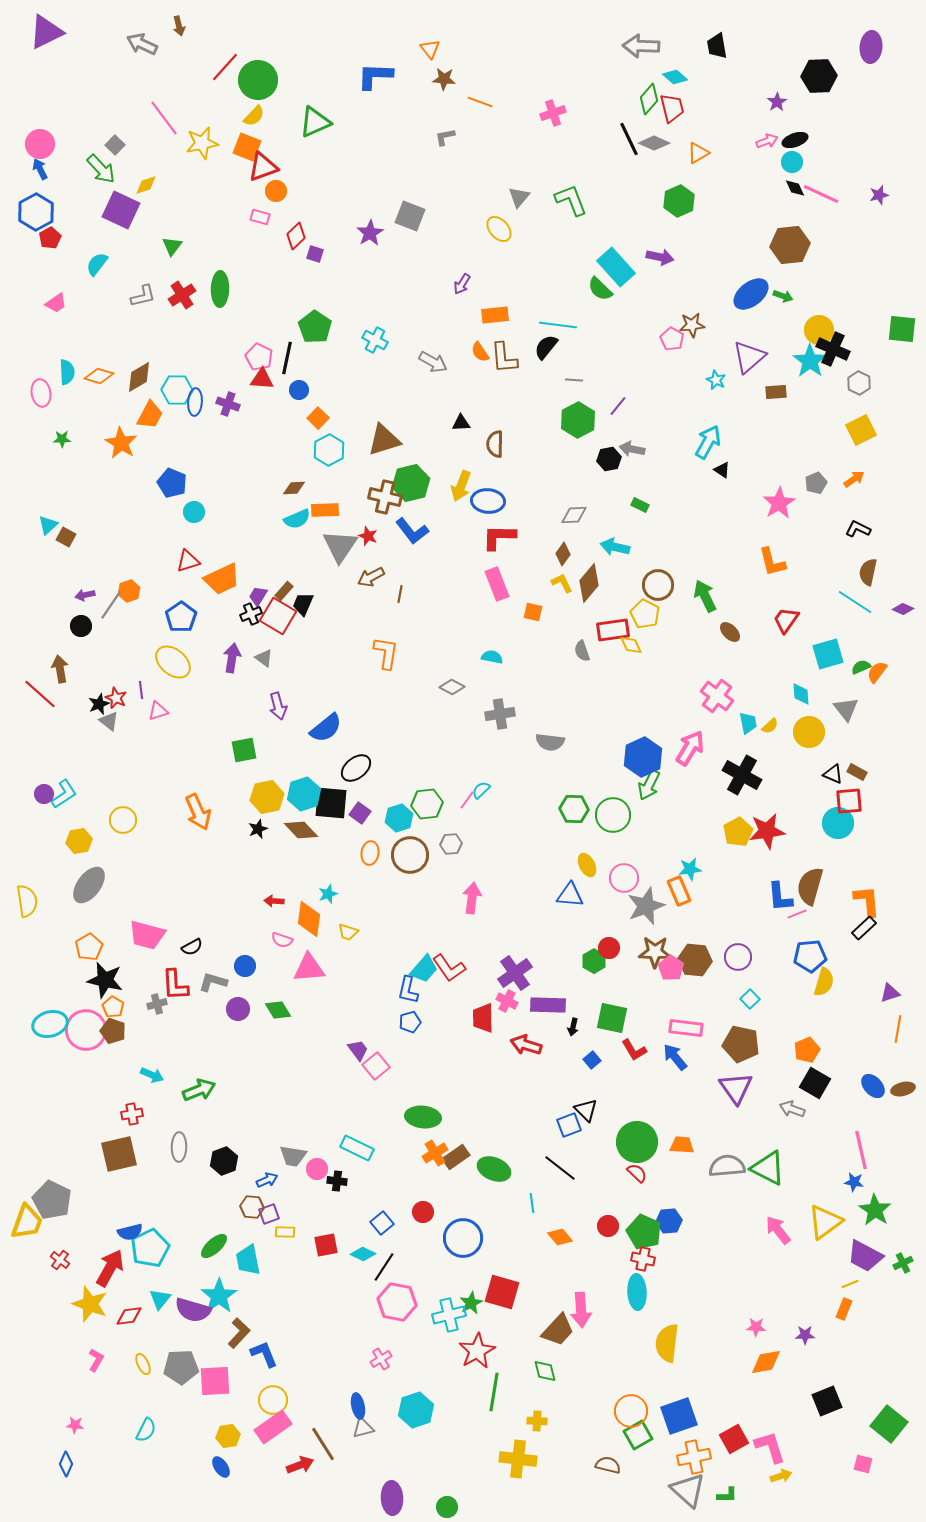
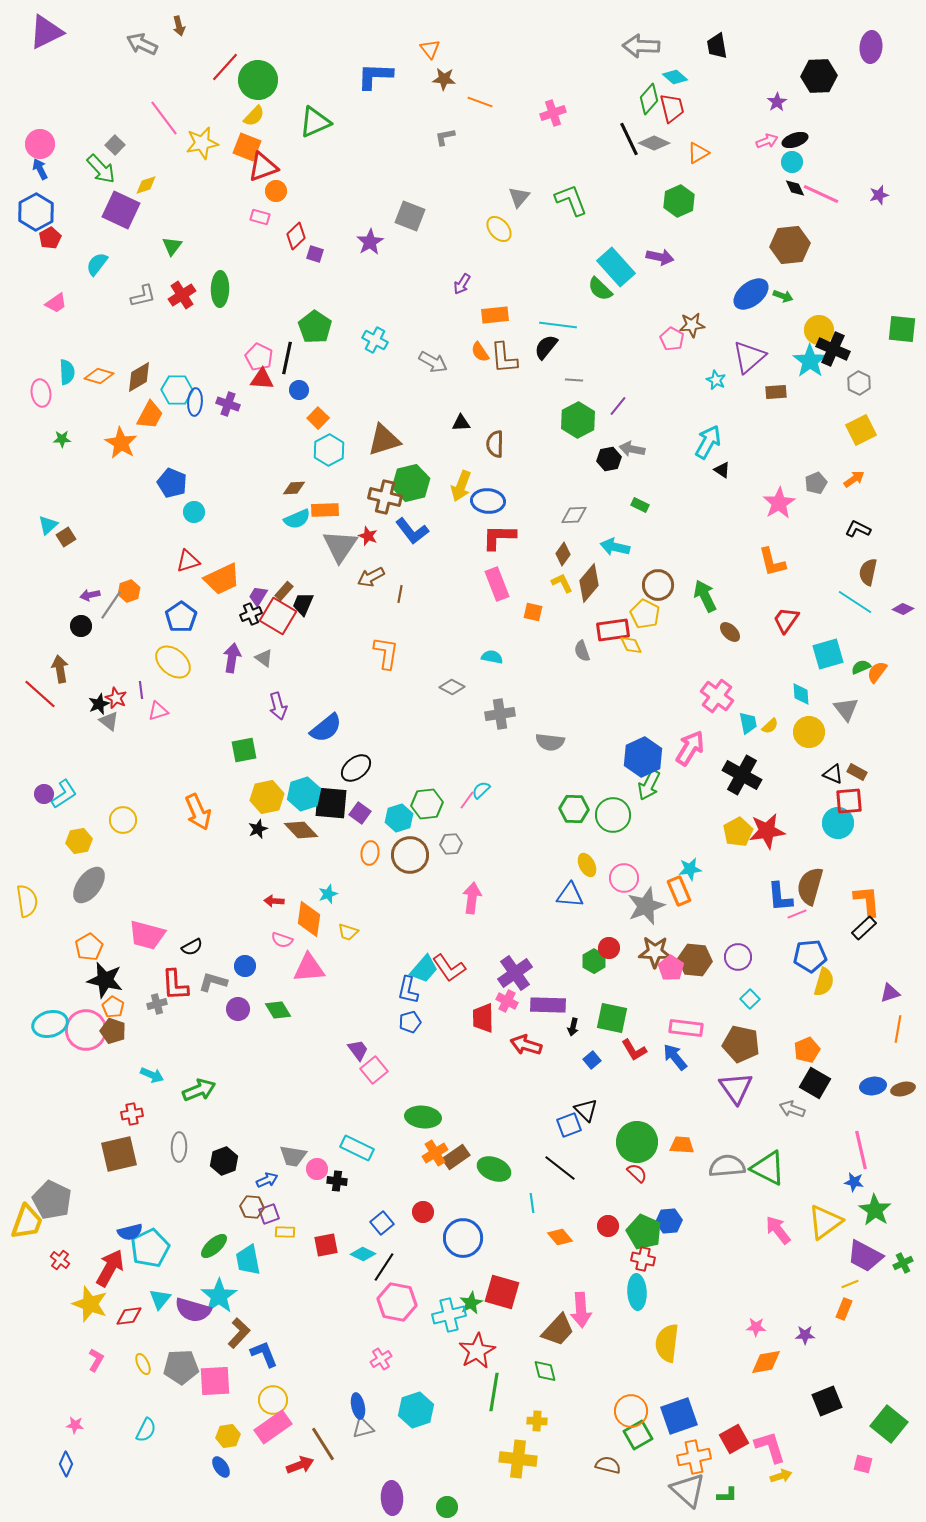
purple star at (370, 233): moved 9 px down
brown square at (66, 537): rotated 30 degrees clockwise
purple arrow at (85, 595): moved 5 px right
pink square at (376, 1066): moved 2 px left, 4 px down
blue ellipse at (873, 1086): rotated 55 degrees counterclockwise
